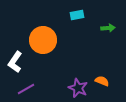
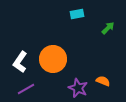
cyan rectangle: moved 1 px up
green arrow: rotated 40 degrees counterclockwise
orange circle: moved 10 px right, 19 px down
white L-shape: moved 5 px right
orange semicircle: moved 1 px right
